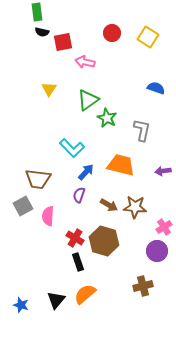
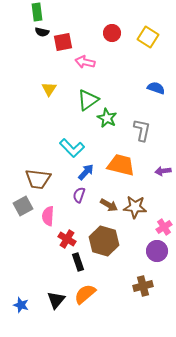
red cross: moved 8 px left, 1 px down
